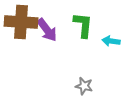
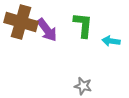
brown cross: rotated 12 degrees clockwise
gray star: moved 1 px left
